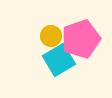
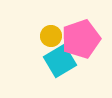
cyan square: moved 1 px right, 1 px down
